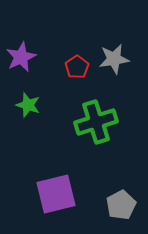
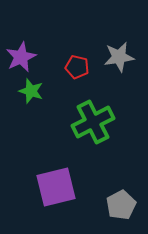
gray star: moved 5 px right, 2 px up
red pentagon: rotated 25 degrees counterclockwise
green star: moved 3 px right, 14 px up
green cross: moved 3 px left; rotated 9 degrees counterclockwise
purple square: moved 7 px up
